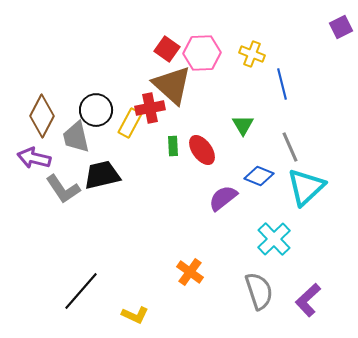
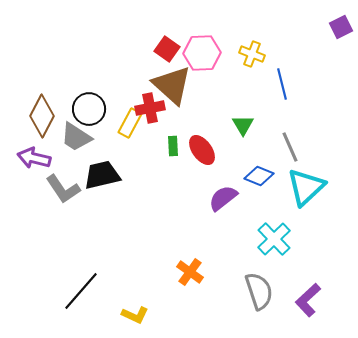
black circle: moved 7 px left, 1 px up
gray trapezoid: rotated 44 degrees counterclockwise
